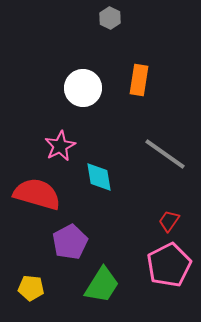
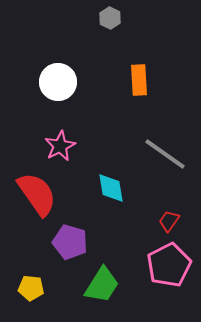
orange rectangle: rotated 12 degrees counterclockwise
white circle: moved 25 px left, 6 px up
cyan diamond: moved 12 px right, 11 px down
red semicircle: rotated 39 degrees clockwise
purple pentagon: rotated 28 degrees counterclockwise
